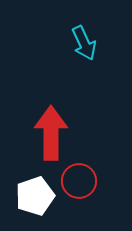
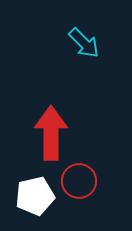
cyan arrow: rotated 20 degrees counterclockwise
white pentagon: rotated 6 degrees clockwise
